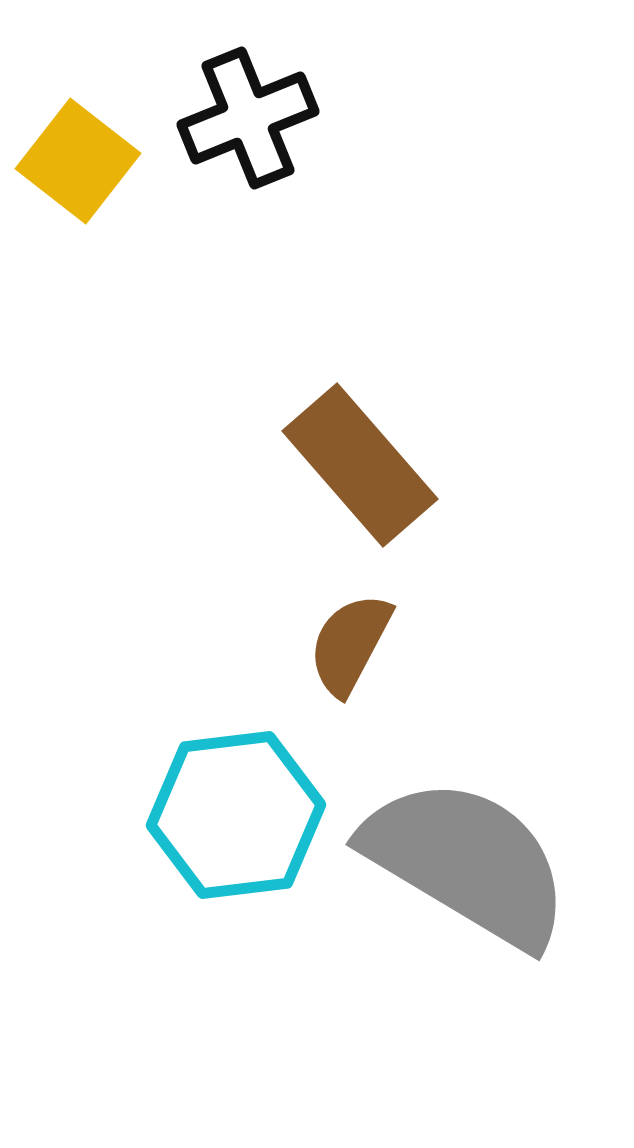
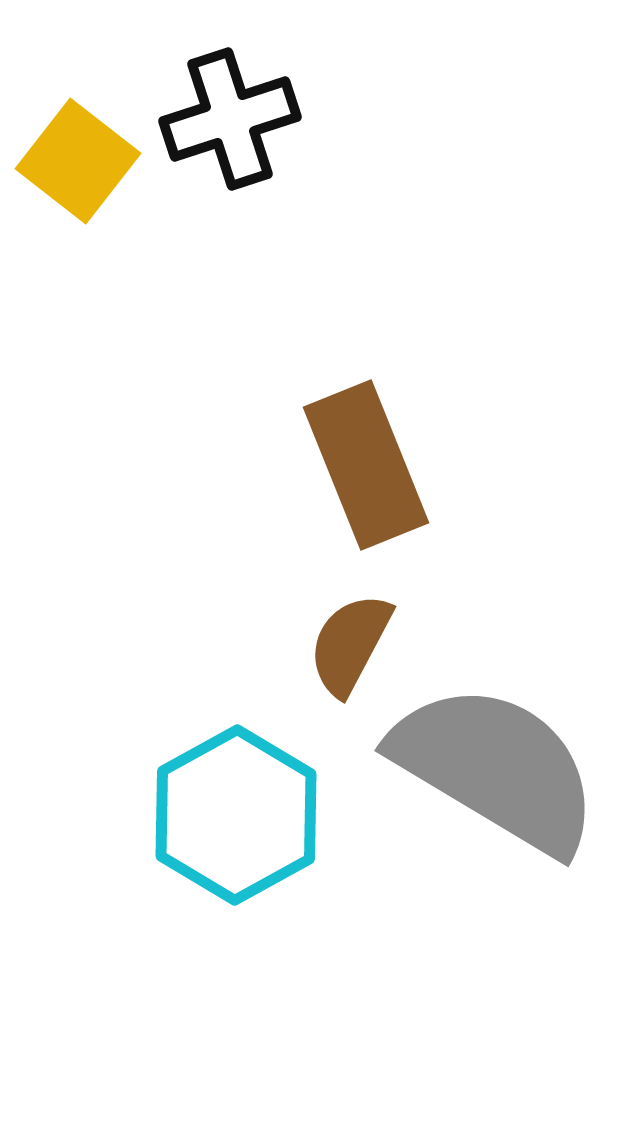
black cross: moved 18 px left, 1 px down; rotated 4 degrees clockwise
brown rectangle: moved 6 px right; rotated 19 degrees clockwise
cyan hexagon: rotated 22 degrees counterclockwise
gray semicircle: moved 29 px right, 94 px up
